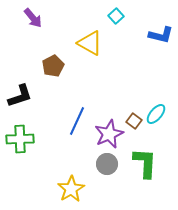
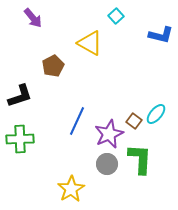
green L-shape: moved 5 px left, 4 px up
